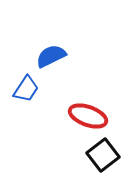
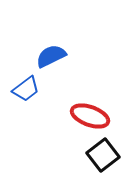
blue trapezoid: rotated 20 degrees clockwise
red ellipse: moved 2 px right
